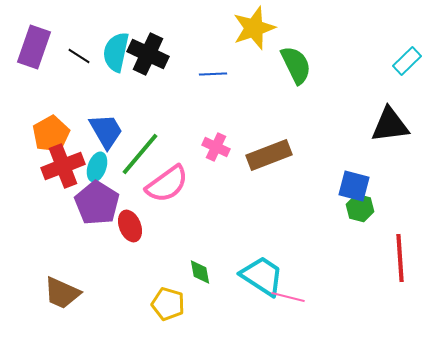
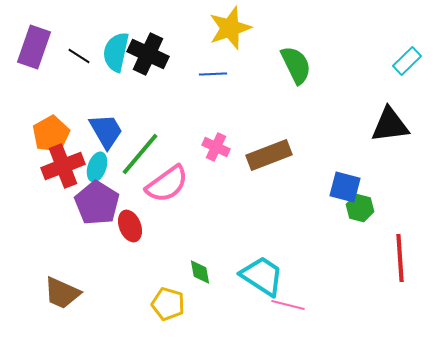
yellow star: moved 24 px left
blue square: moved 9 px left, 1 px down
pink line: moved 8 px down
